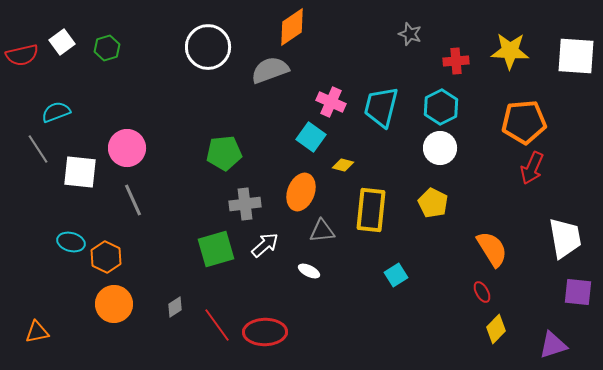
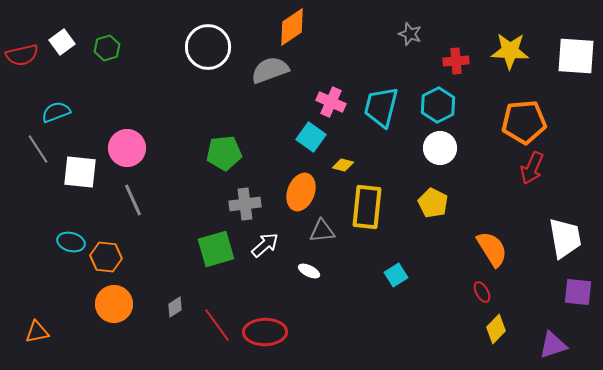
cyan hexagon at (441, 107): moved 3 px left, 2 px up
yellow rectangle at (371, 210): moved 4 px left, 3 px up
orange hexagon at (106, 257): rotated 20 degrees counterclockwise
